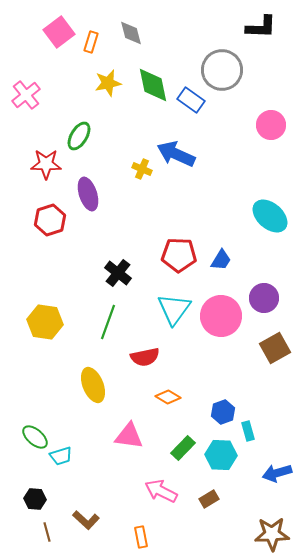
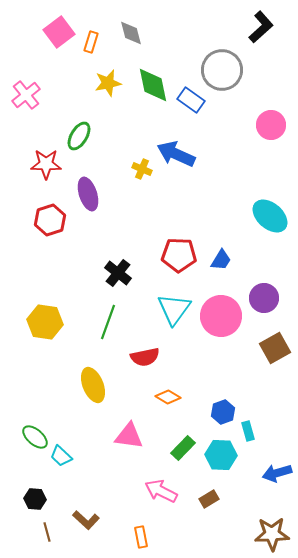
black L-shape at (261, 27): rotated 44 degrees counterclockwise
cyan trapezoid at (61, 456): rotated 60 degrees clockwise
